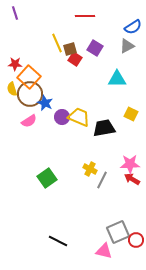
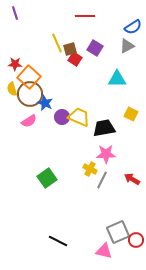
pink star: moved 24 px left, 10 px up
